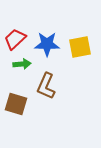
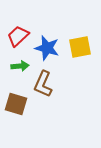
red trapezoid: moved 3 px right, 3 px up
blue star: moved 4 px down; rotated 15 degrees clockwise
green arrow: moved 2 px left, 2 px down
brown L-shape: moved 3 px left, 2 px up
